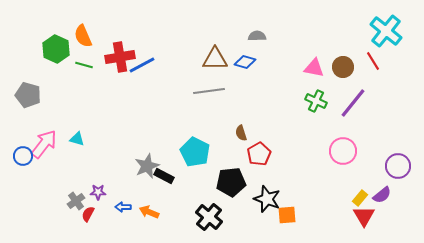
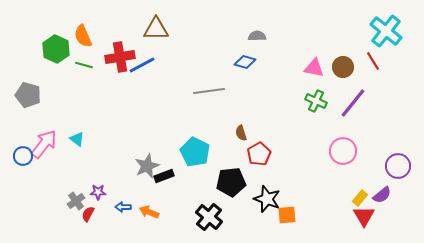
brown triangle: moved 59 px left, 30 px up
cyan triangle: rotated 21 degrees clockwise
black rectangle: rotated 48 degrees counterclockwise
